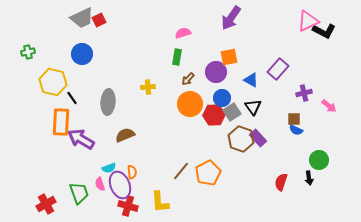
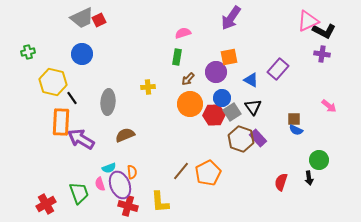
purple cross at (304, 93): moved 18 px right, 39 px up; rotated 21 degrees clockwise
